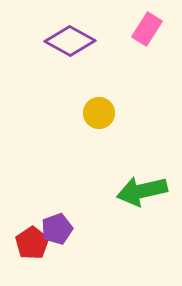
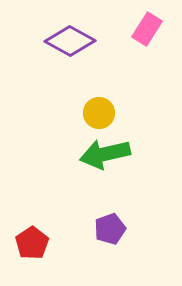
green arrow: moved 37 px left, 37 px up
purple pentagon: moved 53 px right
